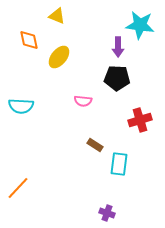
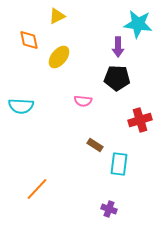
yellow triangle: rotated 48 degrees counterclockwise
cyan star: moved 2 px left, 1 px up
orange line: moved 19 px right, 1 px down
purple cross: moved 2 px right, 4 px up
